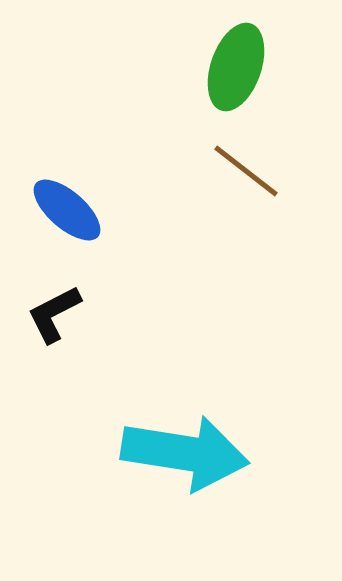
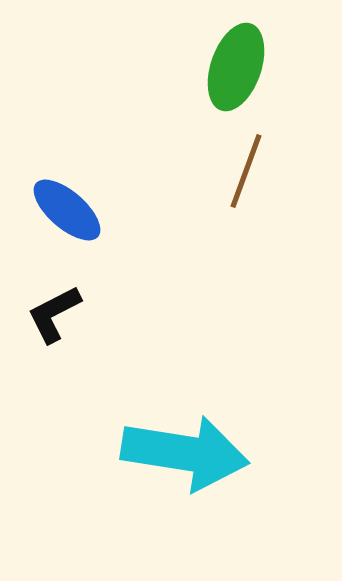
brown line: rotated 72 degrees clockwise
